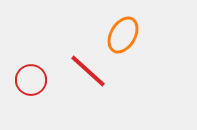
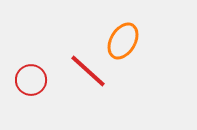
orange ellipse: moved 6 px down
